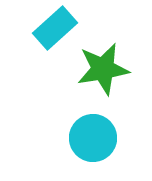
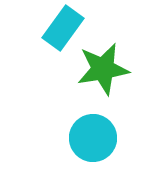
cyan rectangle: moved 8 px right; rotated 12 degrees counterclockwise
